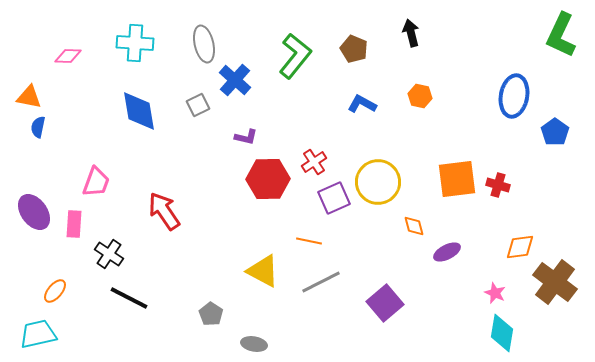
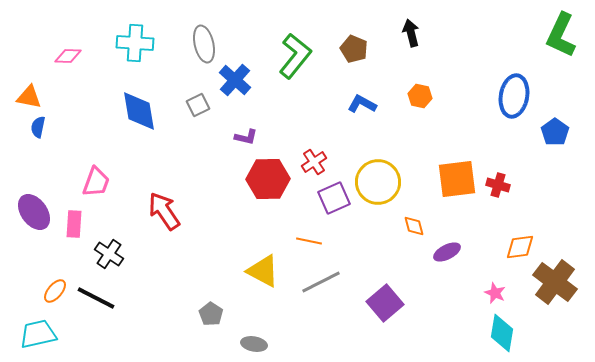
black line at (129, 298): moved 33 px left
